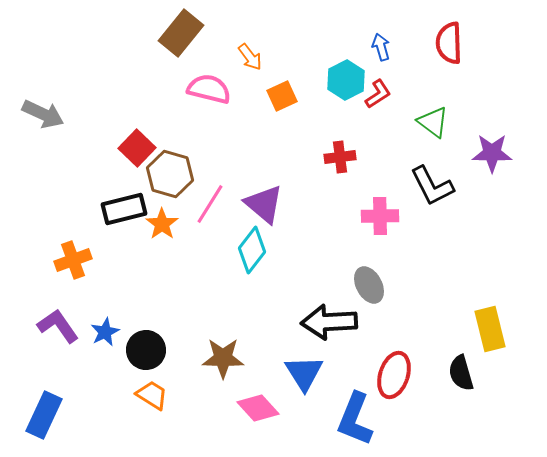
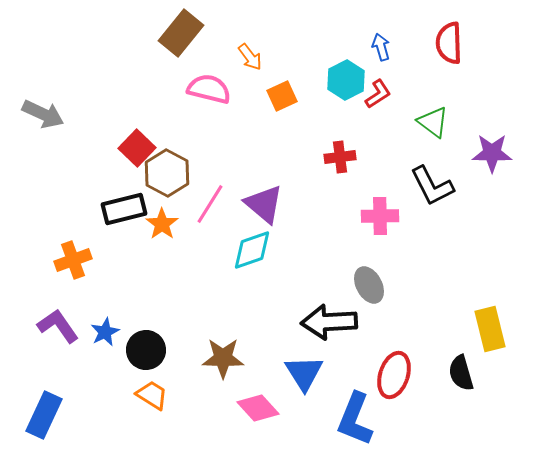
brown hexagon: moved 3 px left, 1 px up; rotated 12 degrees clockwise
cyan diamond: rotated 33 degrees clockwise
